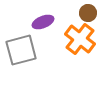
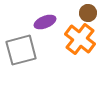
purple ellipse: moved 2 px right
